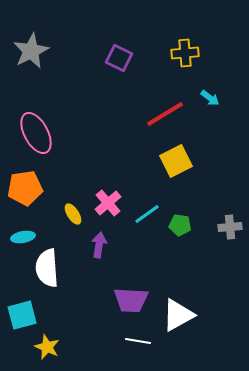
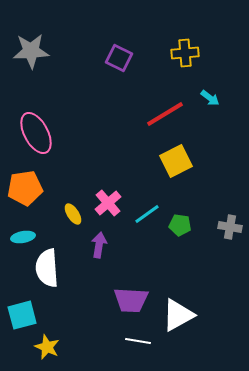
gray star: rotated 24 degrees clockwise
gray cross: rotated 15 degrees clockwise
